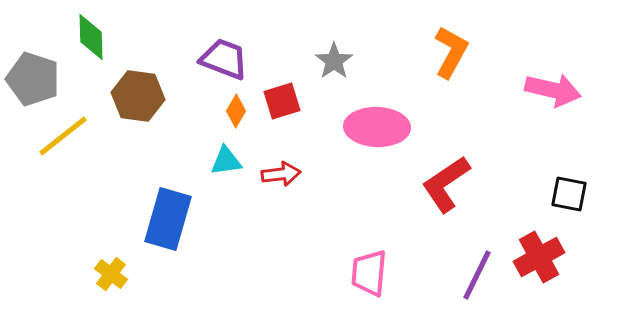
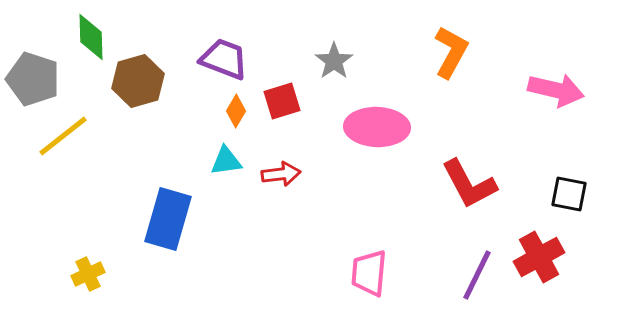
pink arrow: moved 3 px right
brown hexagon: moved 15 px up; rotated 24 degrees counterclockwise
red L-shape: moved 23 px right; rotated 84 degrees counterclockwise
yellow cross: moved 23 px left; rotated 28 degrees clockwise
